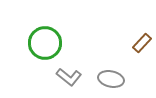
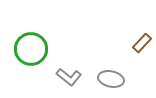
green circle: moved 14 px left, 6 px down
